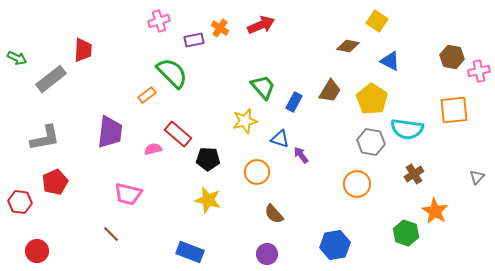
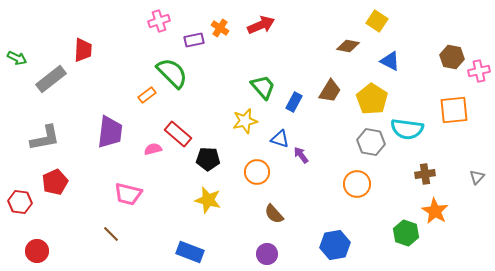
brown cross at (414, 174): moved 11 px right; rotated 24 degrees clockwise
